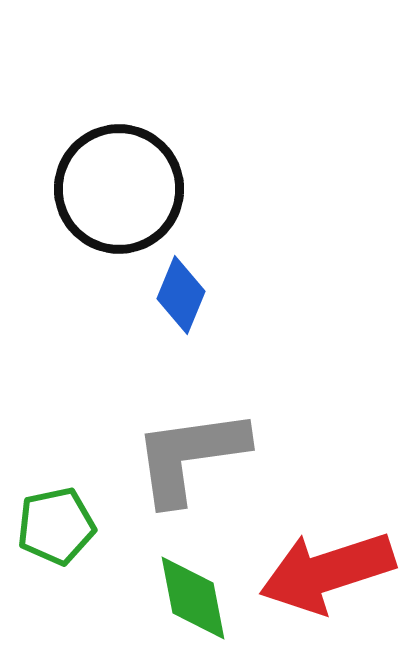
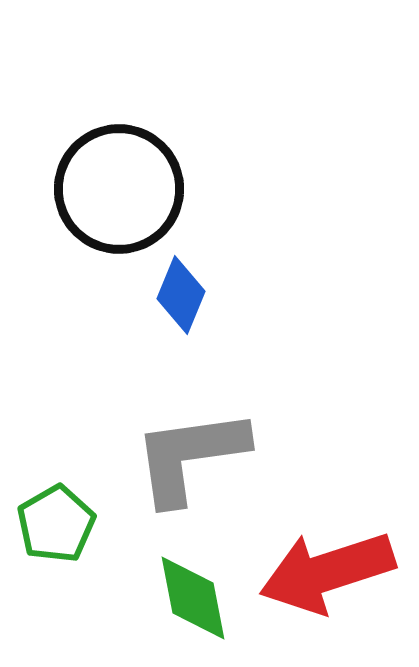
green pentagon: moved 2 px up; rotated 18 degrees counterclockwise
